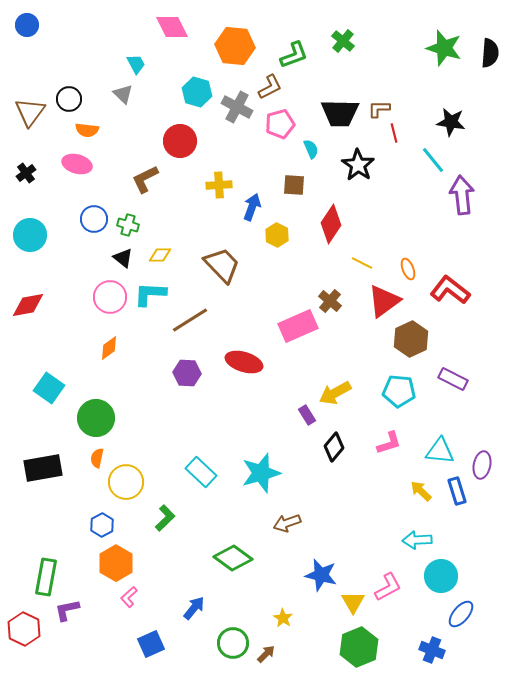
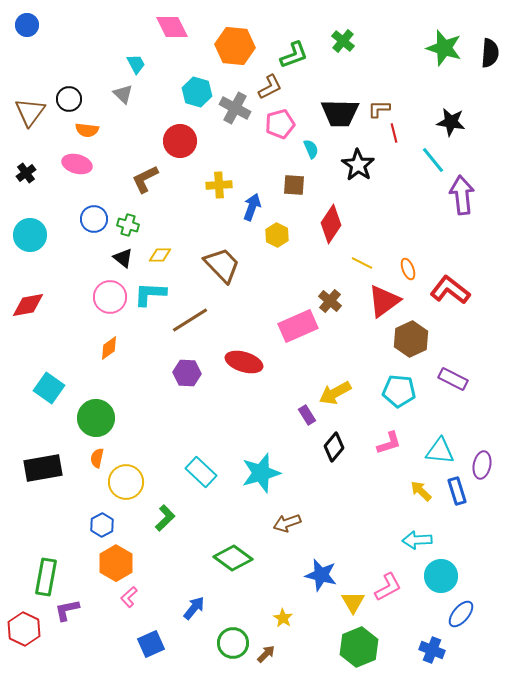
gray cross at (237, 107): moved 2 px left, 1 px down
